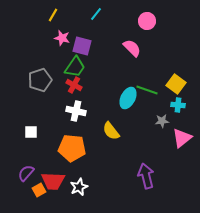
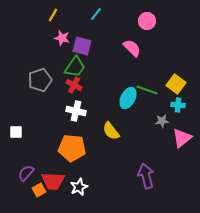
white square: moved 15 px left
